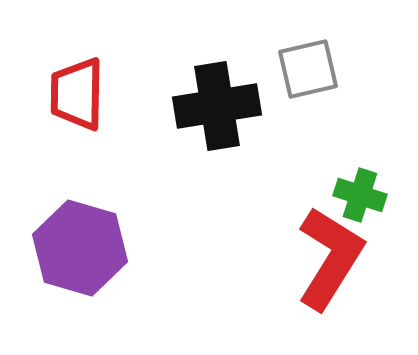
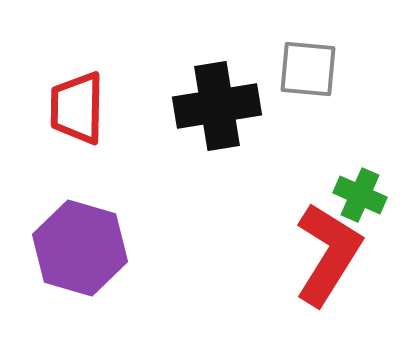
gray square: rotated 18 degrees clockwise
red trapezoid: moved 14 px down
green cross: rotated 6 degrees clockwise
red L-shape: moved 2 px left, 4 px up
